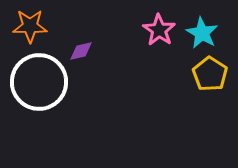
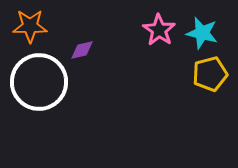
cyan star: rotated 16 degrees counterclockwise
purple diamond: moved 1 px right, 1 px up
yellow pentagon: rotated 24 degrees clockwise
